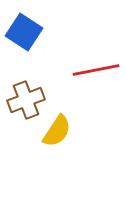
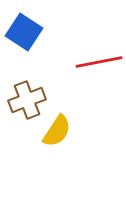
red line: moved 3 px right, 8 px up
brown cross: moved 1 px right
